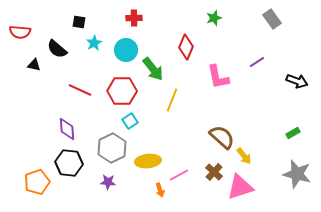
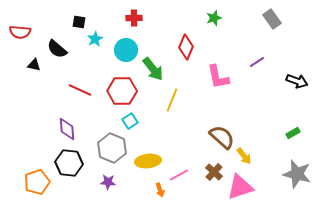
cyan star: moved 1 px right, 4 px up
gray hexagon: rotated 12 degrees counterclockwise
